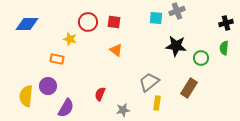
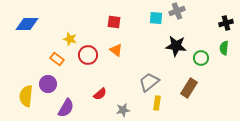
red circle: moved 33 px down
orange rectangle: rotated 24 degrees clockwise
purple circle: moved 2 px up
red semicircle: rotated 152 degrees counterclockwise
